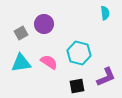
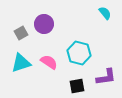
cyan semicircle: rotated 32 degrees counterclockwise
cyan triangle: rotated 10 degrees counterclockwise
purple L-shape: rotated 15 degrees clockwise
